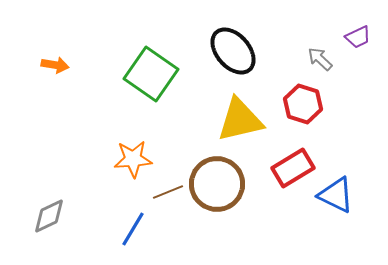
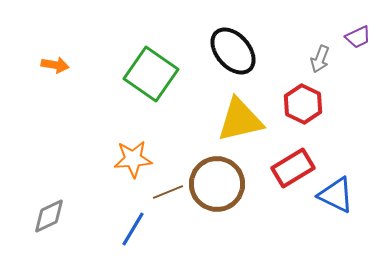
gray arrow: rotated 112 degrees counterclockwise
red hexagon: rotated 9 degrees clockwise
